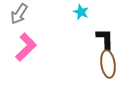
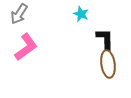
cyan star: moved 2 px down
pink L-shape: rotated 8 degrees clockwise
